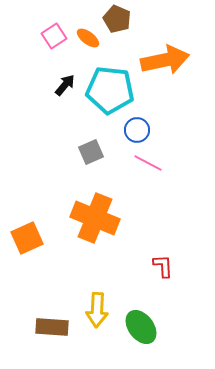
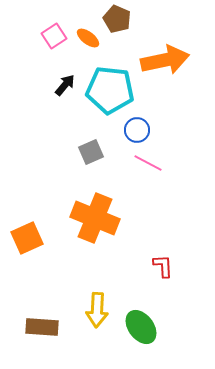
brown rectangle: moved 10 px left
